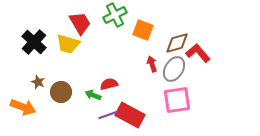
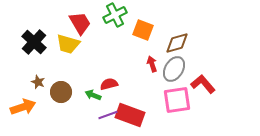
red L-shape: moved 5 px right, 31 px down
orange arrow: rotated 40 degrees counterclockwise
red rectangle: rotated 8 degrees counterclockwise
